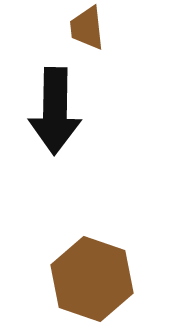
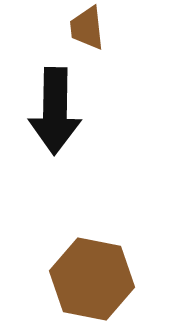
brown hexagon: rotated 8 degrees counterclockwise
